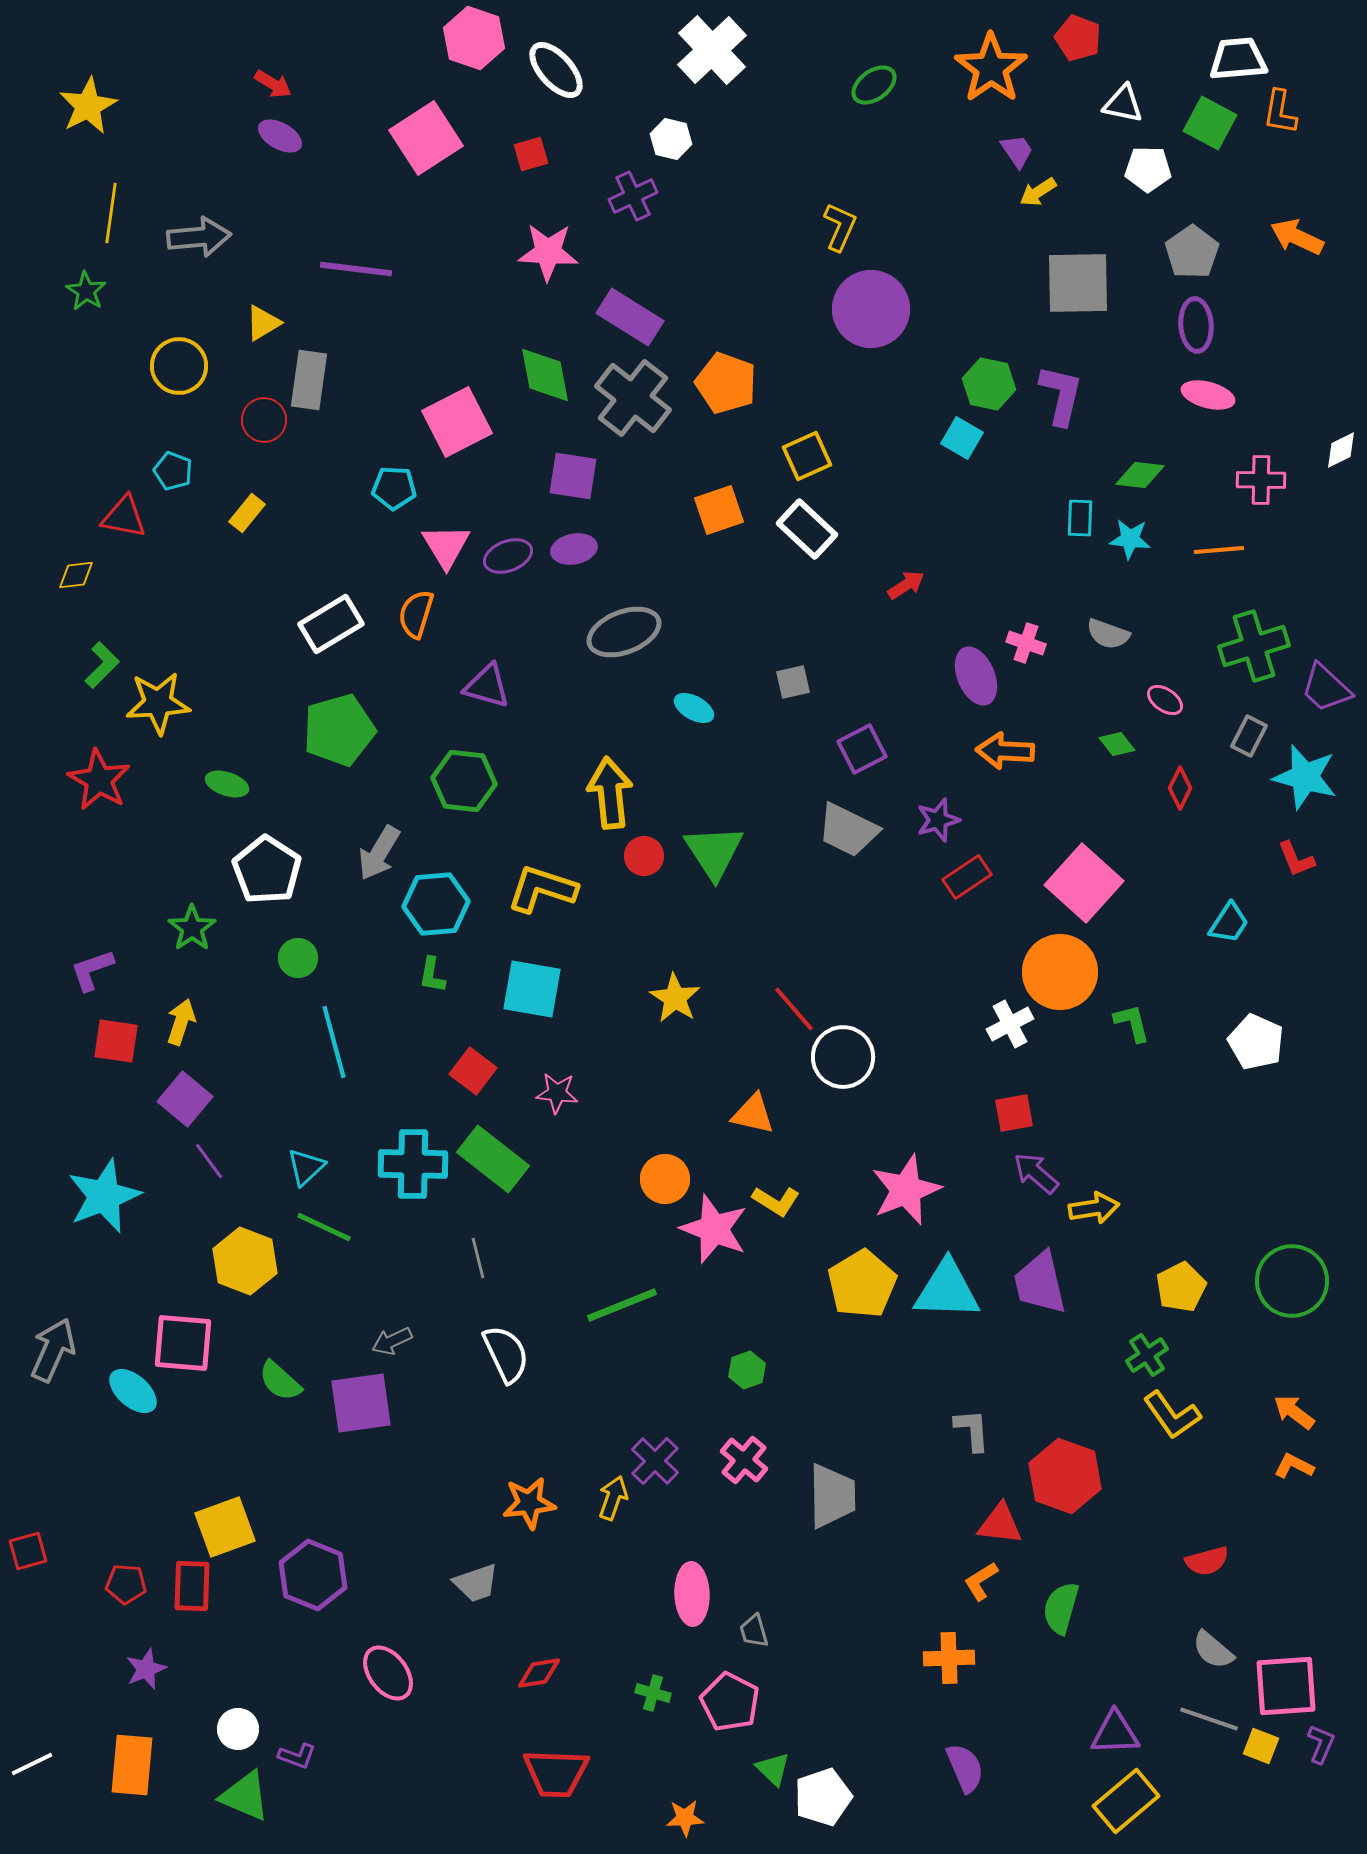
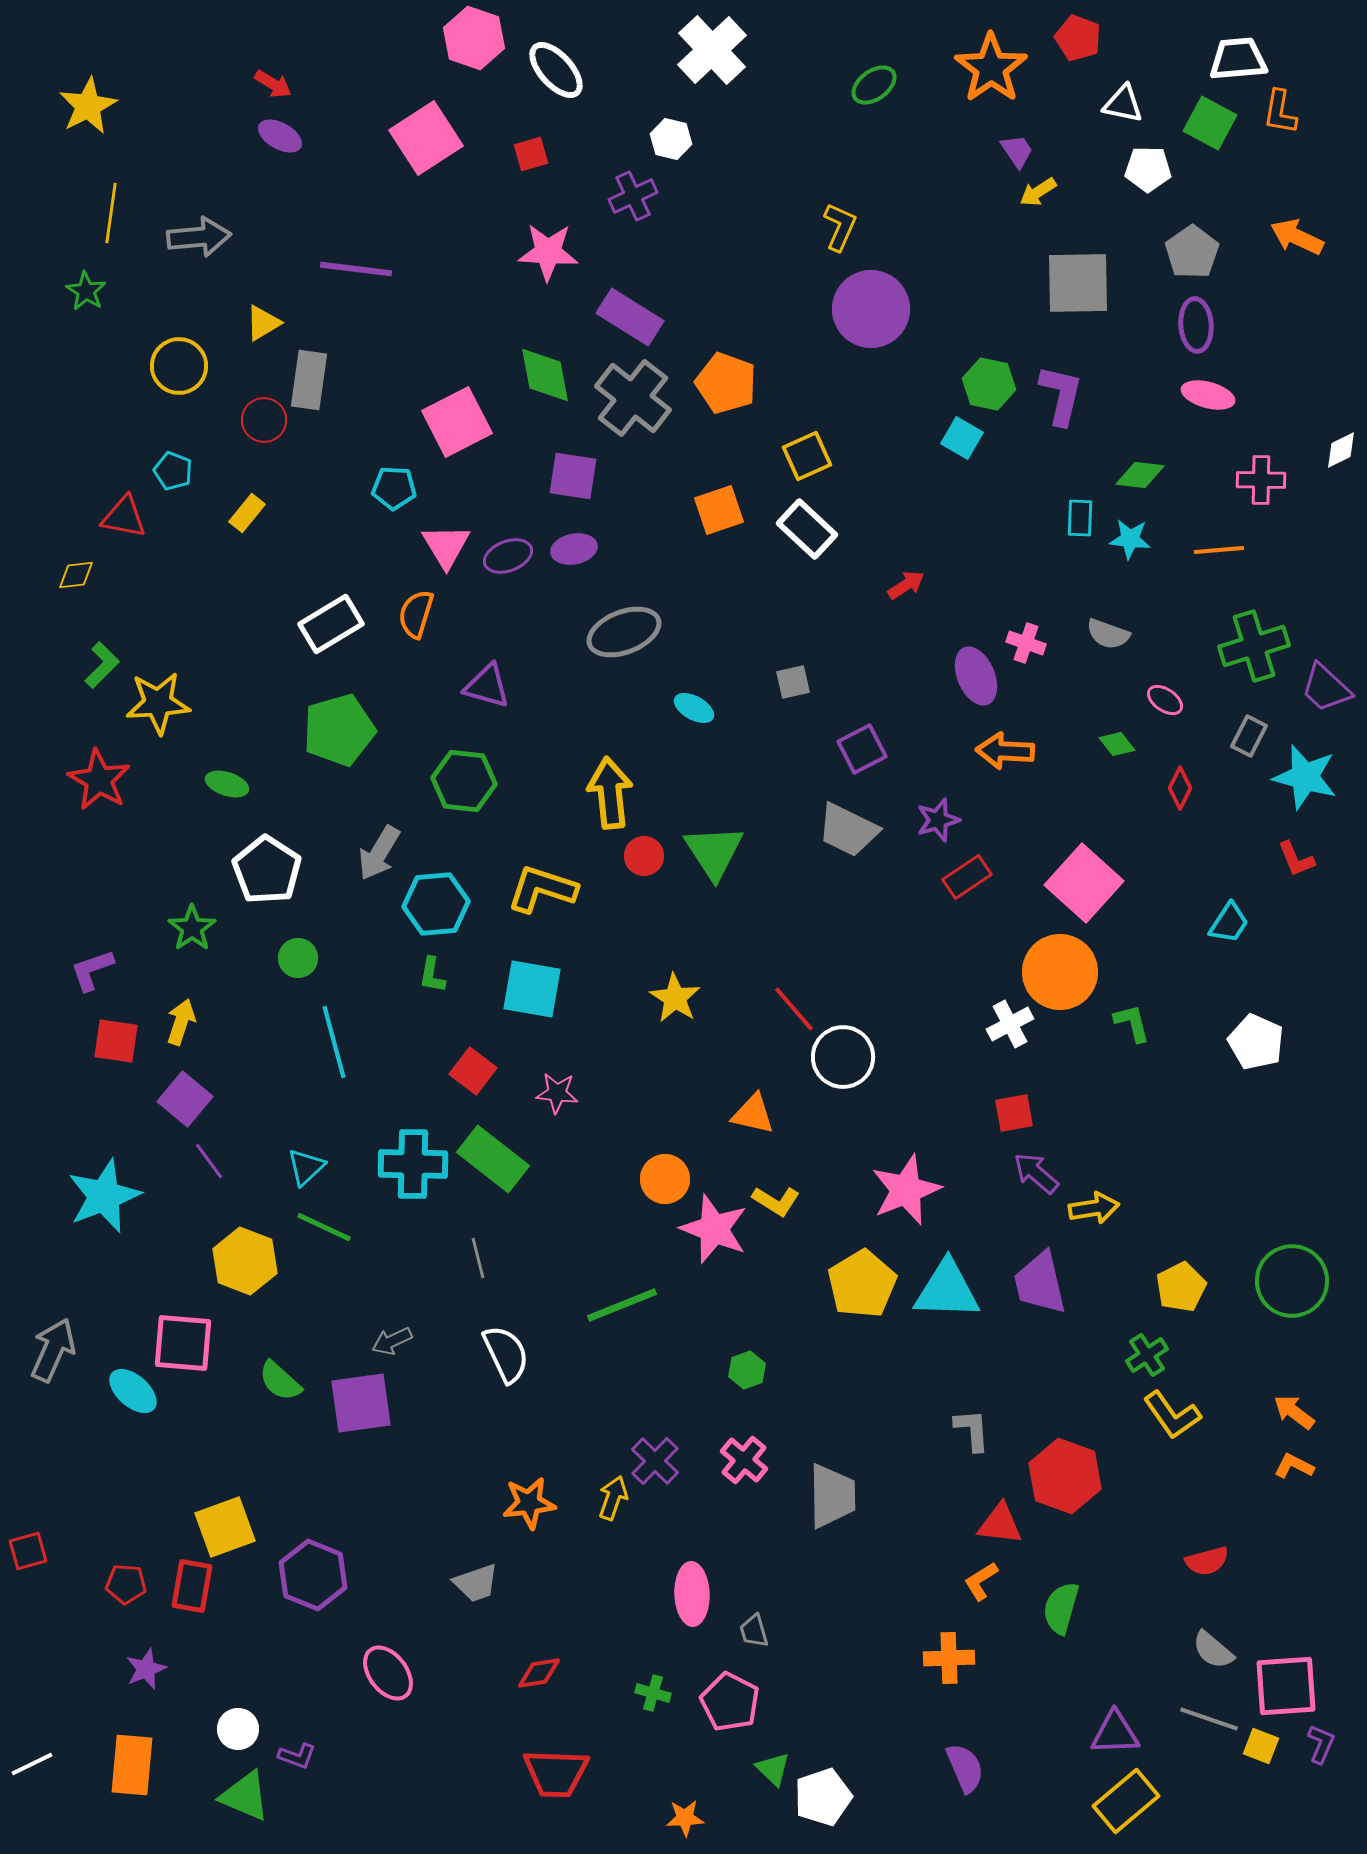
red rectangle at (192, 1586): rotated 8 degrees clockwise
